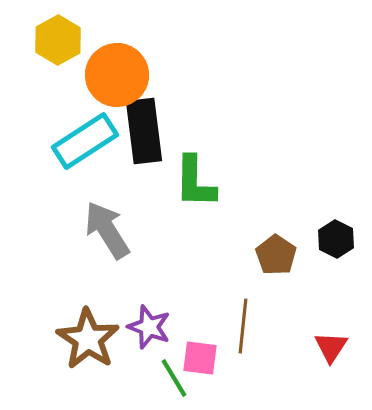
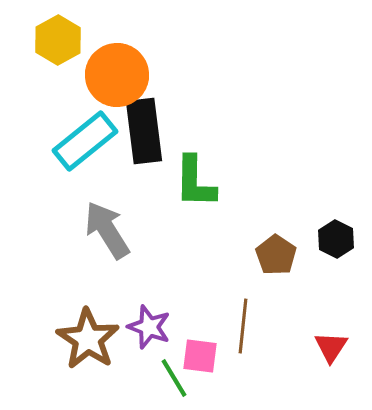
cyan rectangle: rotated 6 degrees counterclockwise
pink square: moved 2 px up
